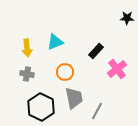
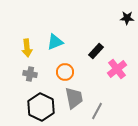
gray cross: moved 3 px right
